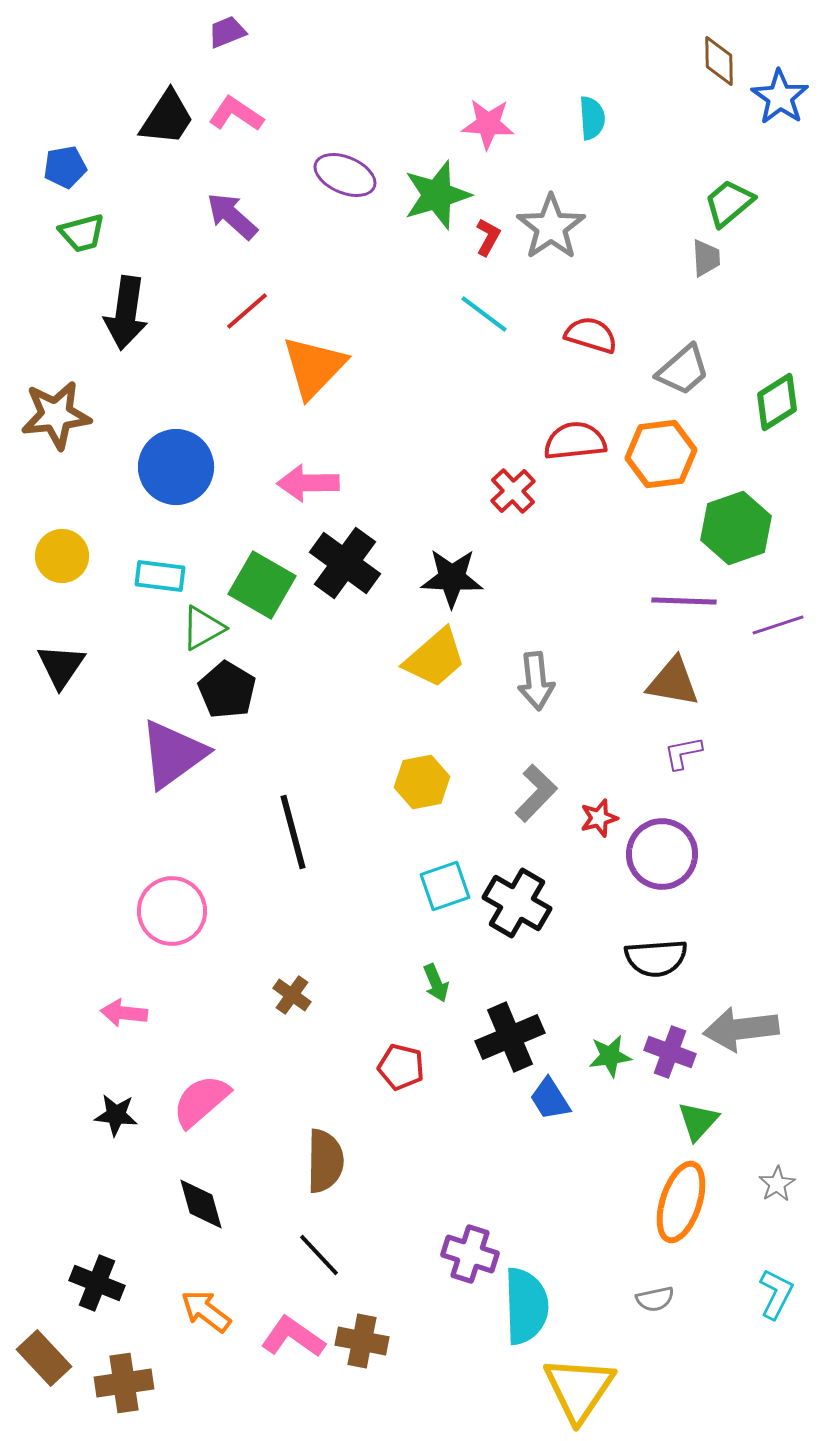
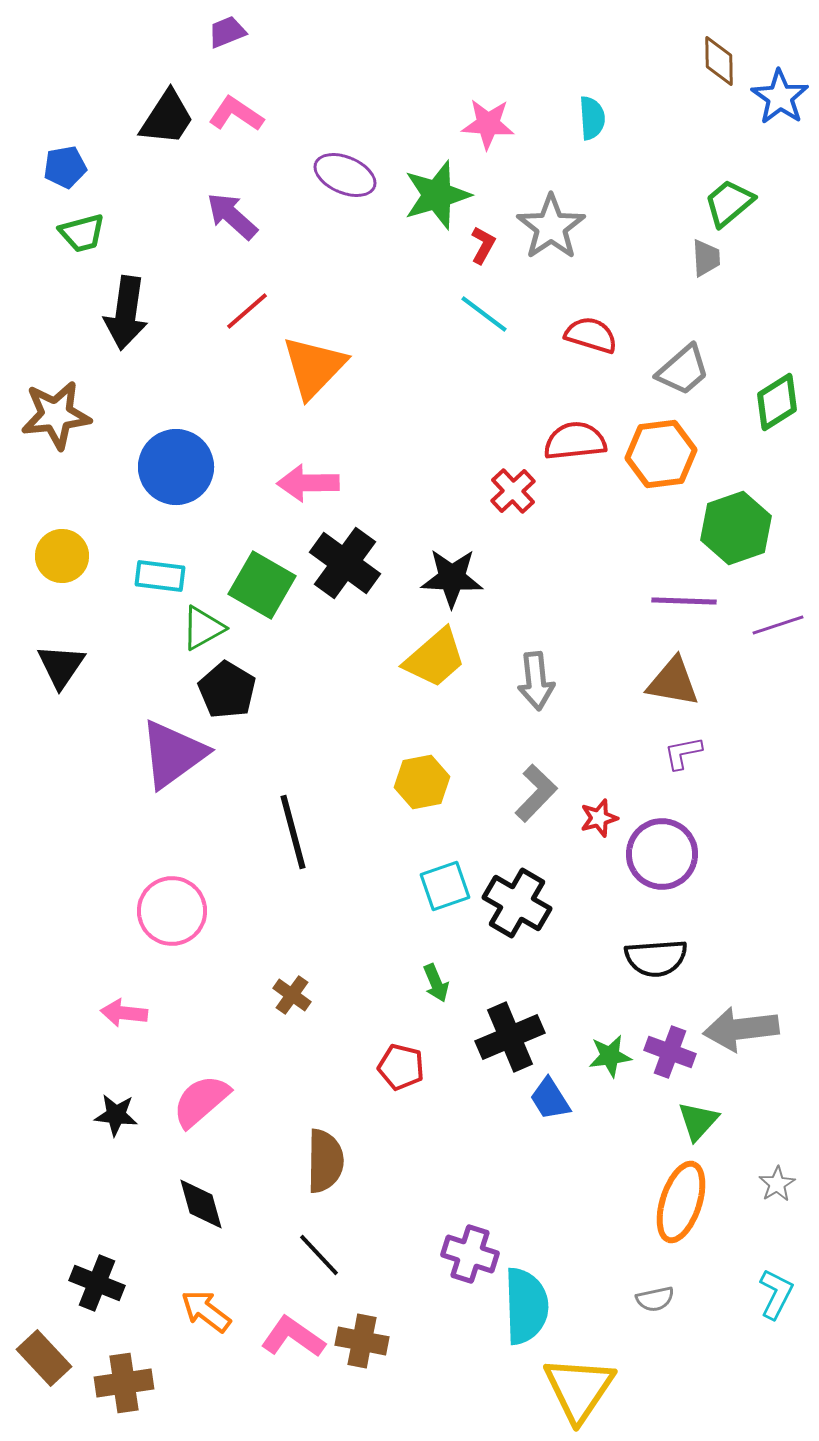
red L-shape at (488, 237): moved 5 px left, 8 px down
